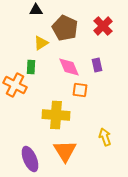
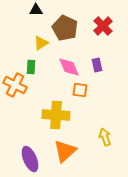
orange triangle: rotated 20 degrees clockwise
